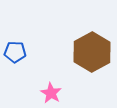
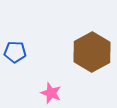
pink star: rotated 10 degrees counterclockwise
